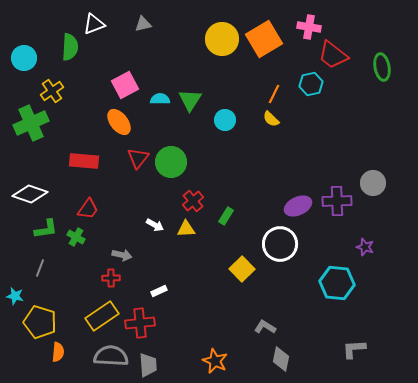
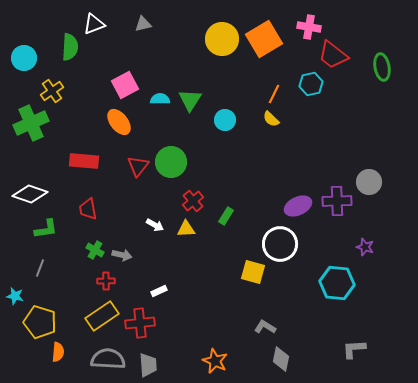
red triangle at (138, 158): moved 8 px down
gray circle at (373, 183): moved 4 px left, 1 px up
red trapezoid at (88, 209): rotated 135 degrees clockwise
green cross at (76, 237): moved 19 px right, 13 px down
yellow square at (242, 269): moved 11 px right, 3 px down; rotated 30 degrees counterclockwise
red cross at (111, 278): moved 5 px left, 3 px down
gray semicircle at (111, 356): moved 3 px left, 3 px down
